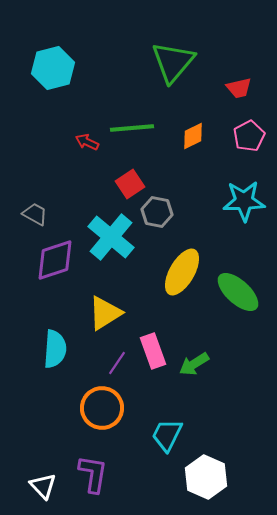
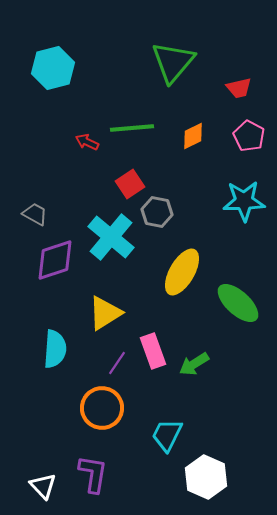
pink pentagon: rotated 16 degrees counterclockwise
green ellipse: moved 11 px down
